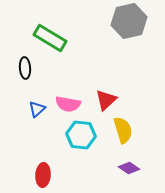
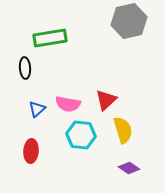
green rectangle: rotated 40 degrees counterclockwise
red ellipse: moved 12 px left, 24 px up
